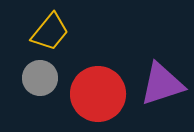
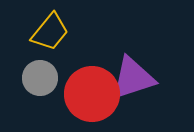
purple triangle: moved 29 px left, 6 px up
red circle: moved 6 px left
